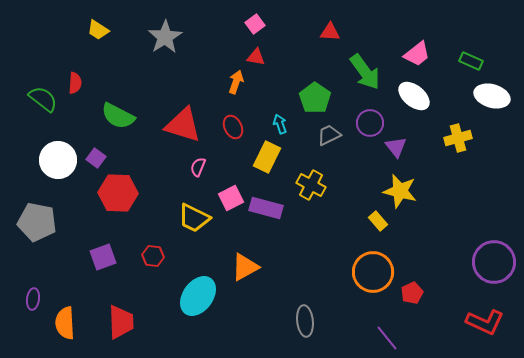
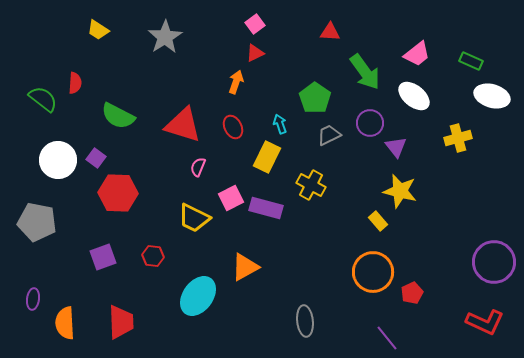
red triangle at (256, 57): moved 1 px left, 4 px up; rotated 36 degrees counterclockwise
